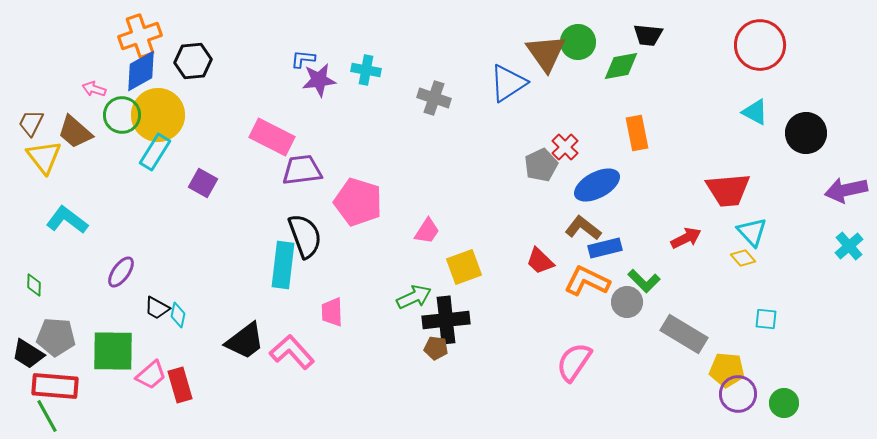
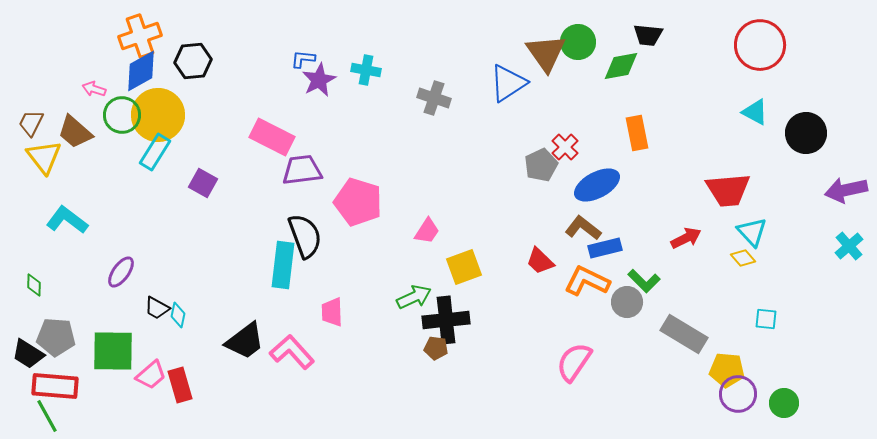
purple star at (319, 80): rotated 20 degrees counterclockwise
